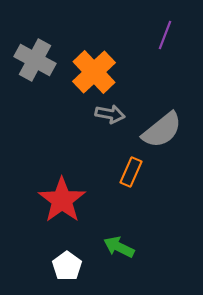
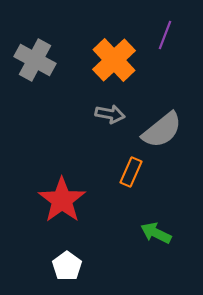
orange cross: moved 20 px right, 12 px up
green arrow: moved 37 px right, 14 px up
